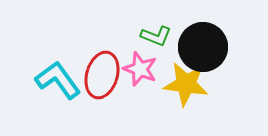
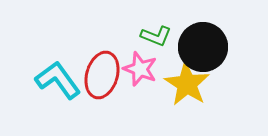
yellow star: moved 1 px right; rotated 24 degrees clockwise
